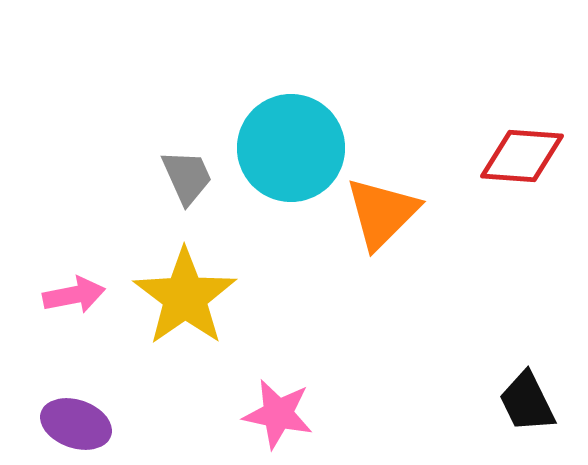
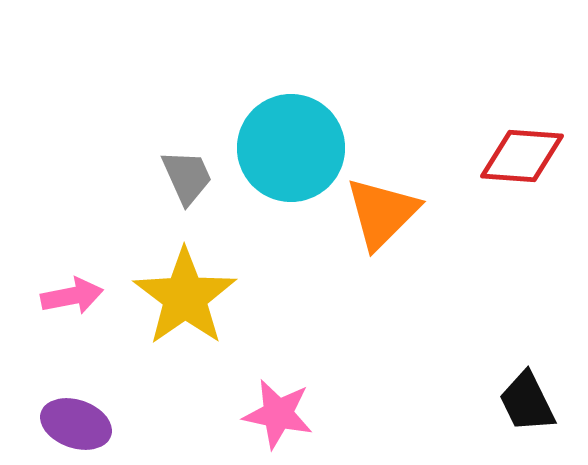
pink arrow: moved 2 px left, 1 px down
